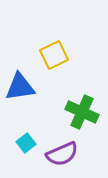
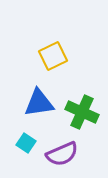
yellow square: moved 1 px left, 1 px down
blue triangle: moved 19 px right, 16 px down
cyan square: rotated 18 degrees counterclockwise
